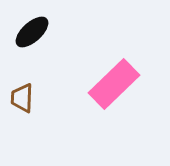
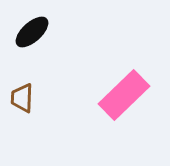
pink rectangle: moved 10 px right, 11 px down
